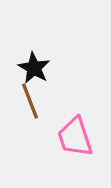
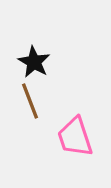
black star: moved 6 px up
